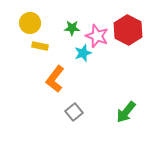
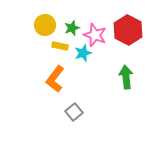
yellow circle: moved 15 px right, 2 px down
green star: rotated 21 degrees counterclockwise
pink star: moved 2 px left, 1 px up
yellow rectangle: moved 20 px right
green arrow: moved 35 px up; rotated 135 degrees clockwise
